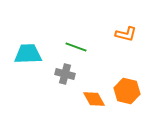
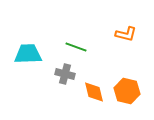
orange diamond: moved 7 px up; rotated 15 degrees clockwise
